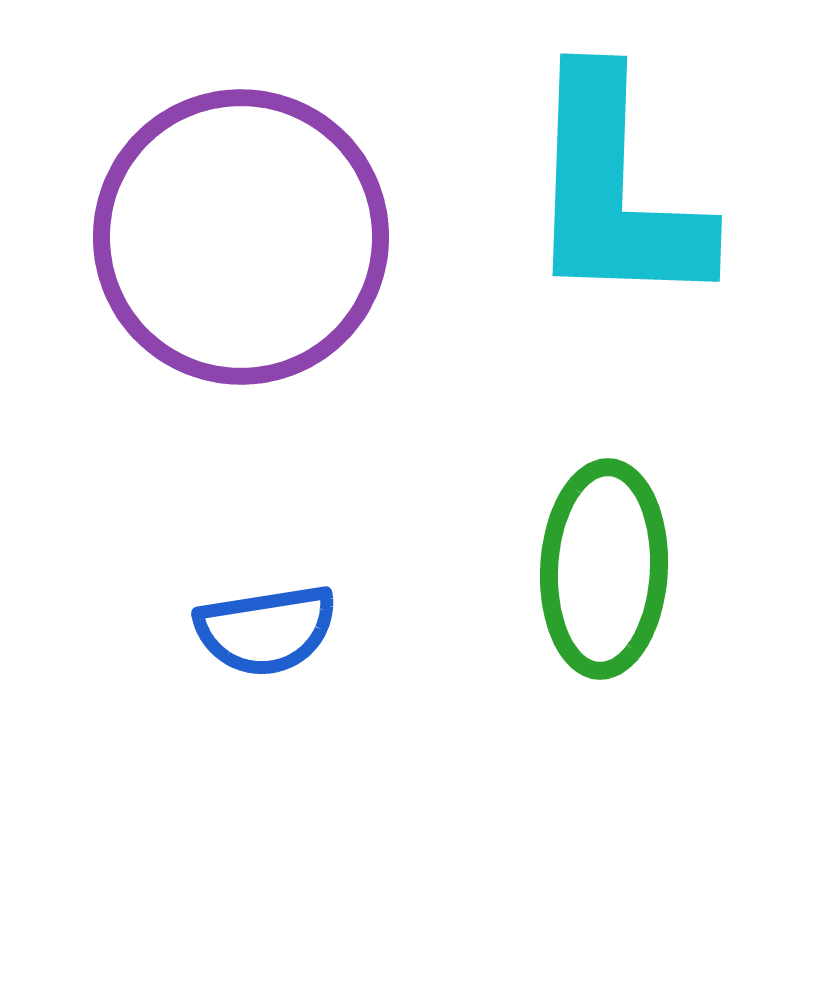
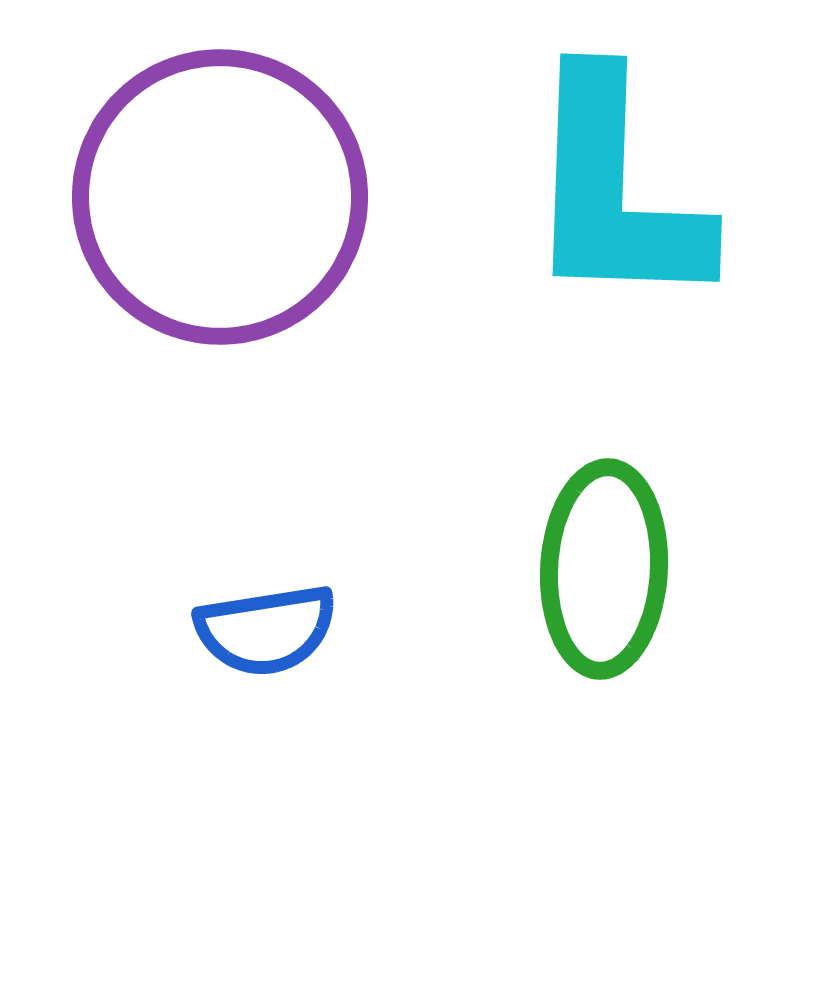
purple circle: moved 21 px left, 40 px up
